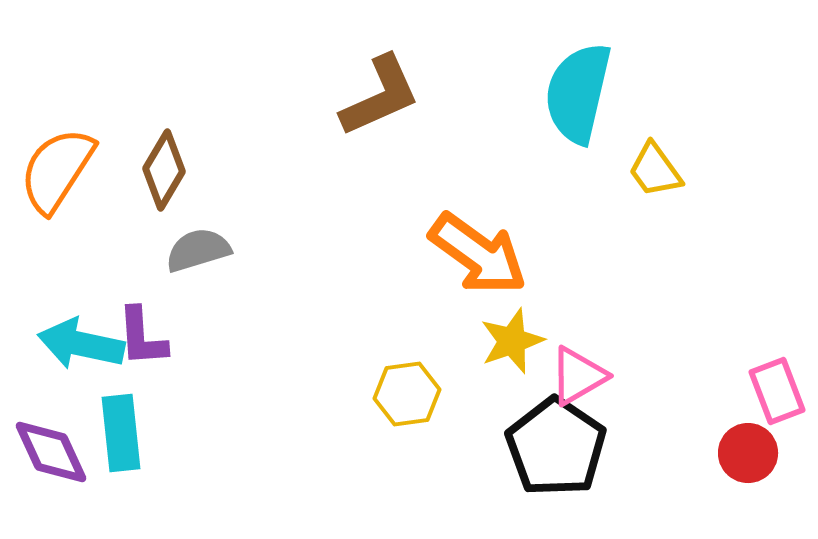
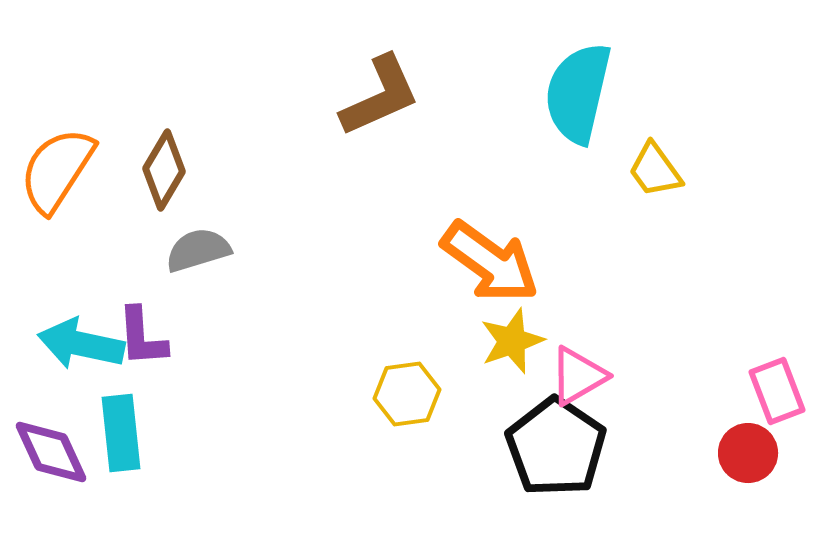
orange arrow: moved 12 px right, 8 px down
